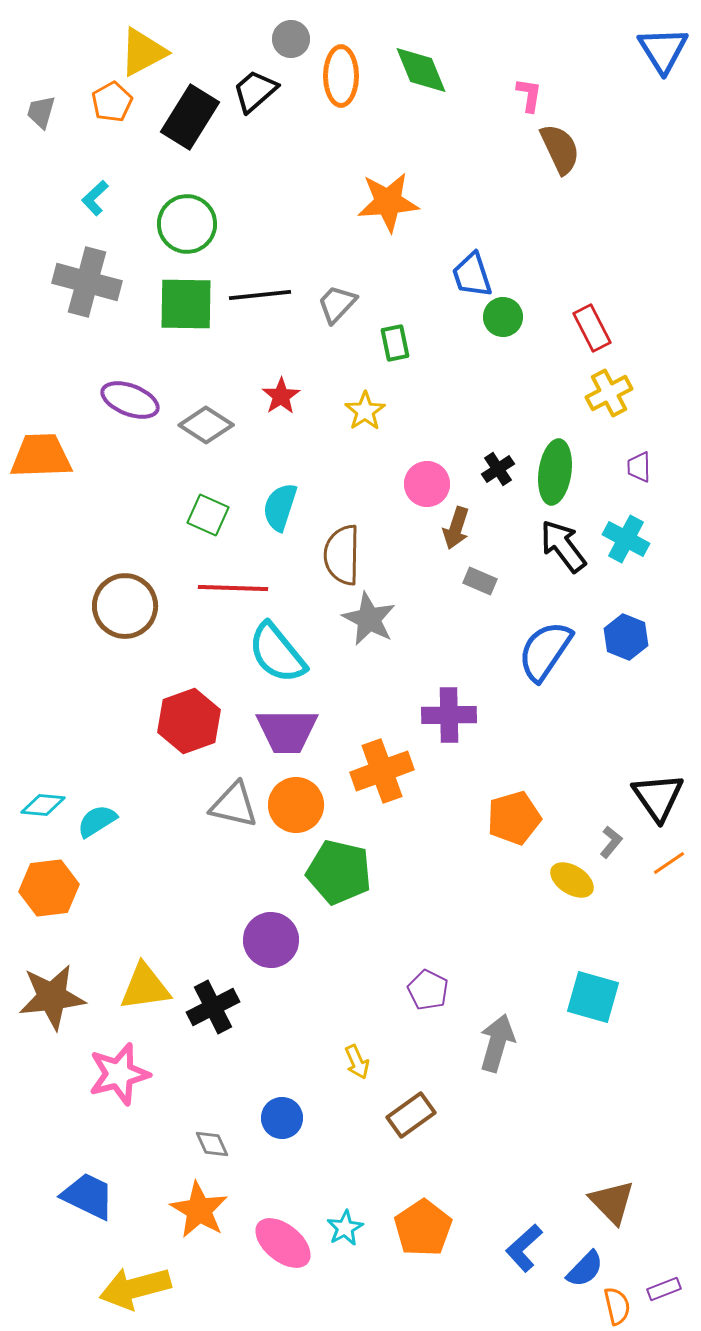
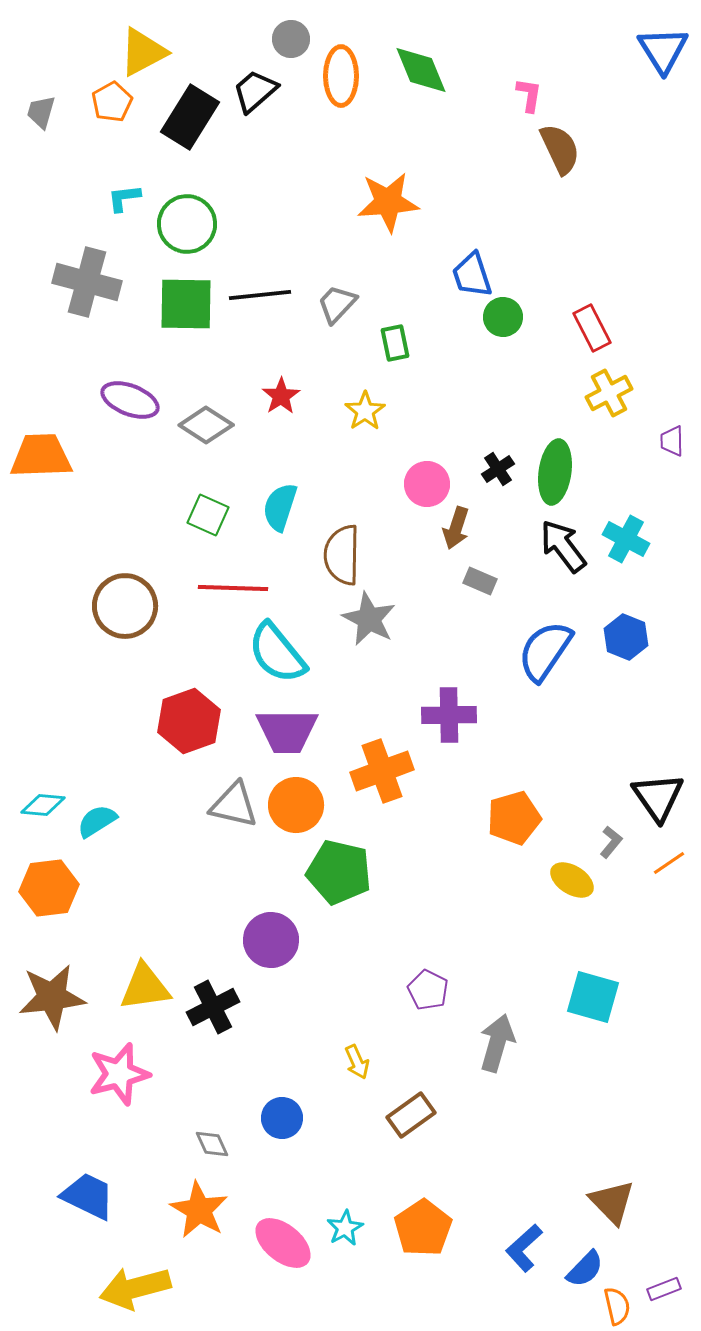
cyan L-shape at (95, 198): moved 29 px right; rotated 36 degrees clockwise
purple trapezoid at (639, 467): moved 33 px right, 26 px up
